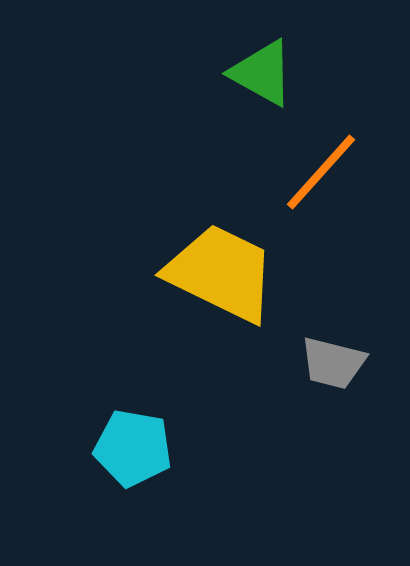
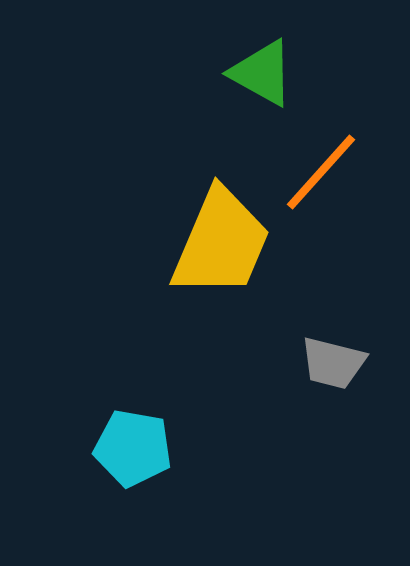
yellow trapezoid: moved 30 px up; rotated 87 degrees clockwise
